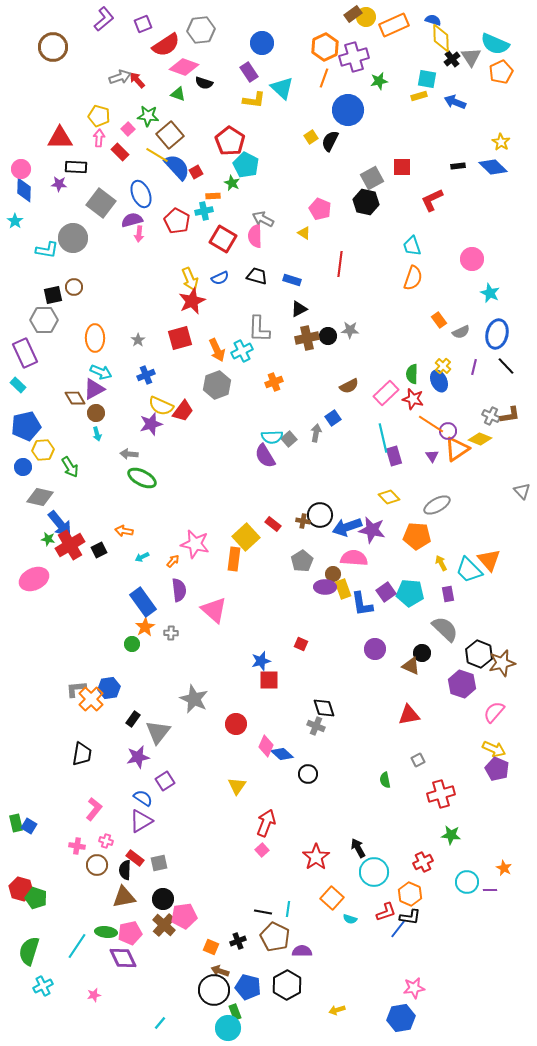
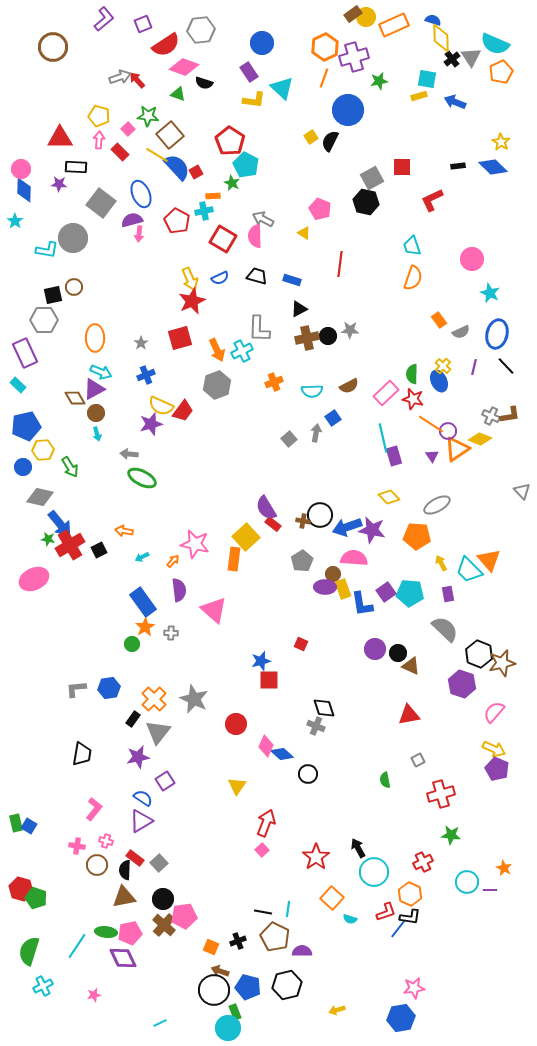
pink arrow at (99, 138): moved 2 px down
gray star at (138, 340): moved 3 px right, 3 px down
cyan semicircle at (272, 437): moved 40 px right, 46 px up
purple semicircle at (265, 456): moved 1 px right, 52 px down
black circle at (422, 653): moved 24 px left
orange cross at (91, 699): moved 63 px right
gray square at (159, 863): rotated 30 degrees counterclockwise
black hexagon at (287, 985): rotated 16 degrees clockwise
cyan line at (160, 1023): rotated 24 degrees clockwise
